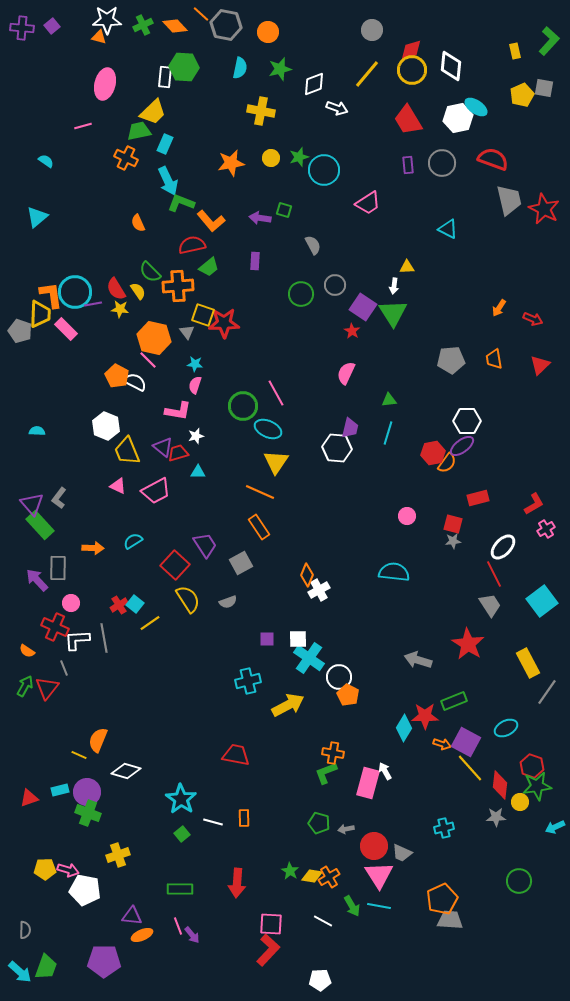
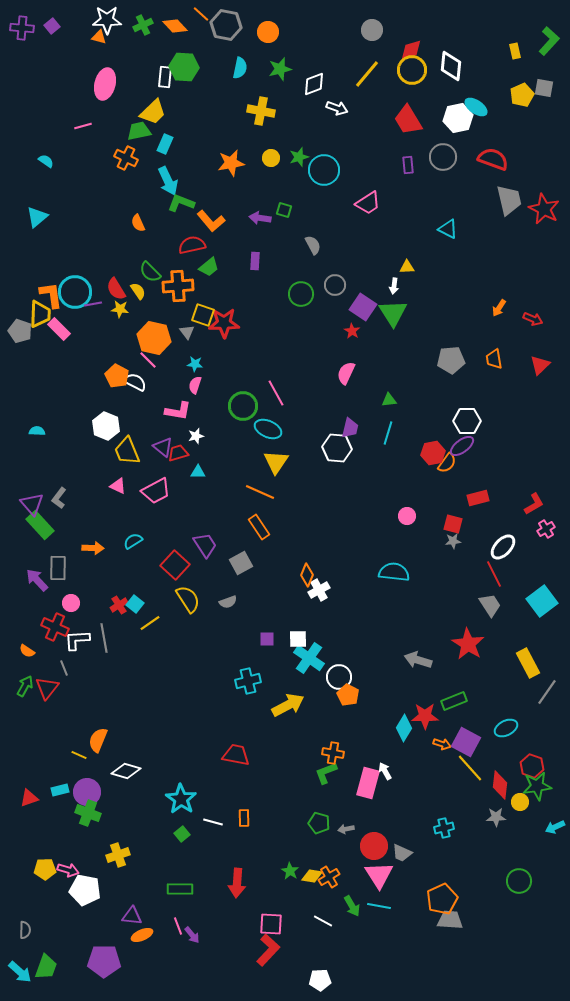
gray circle at (442, 163): moved 1 px right, 6 px up
pink rectangle at (66, 329): moved 7 px left
